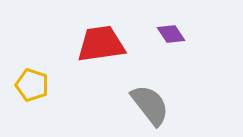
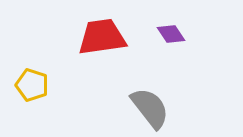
red trapezoid: moved 1 px right, 7 px up
gray semicircle: moved 3 px down
